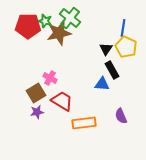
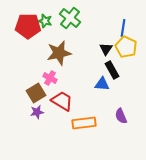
brown star: moved 20 px down
